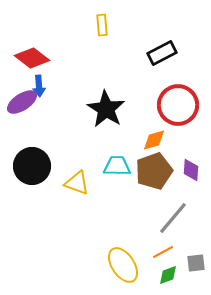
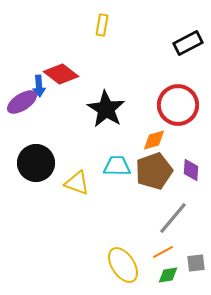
yellow rectangle: rotated 15 degrees clockwise
black rectangle: moved 26 px right, 10 px up
red diamond: moved 29 px right, 16 px down
black circle: moved 4 px right, 3 px up
green diamond: rotated 10 degrees clockwise
